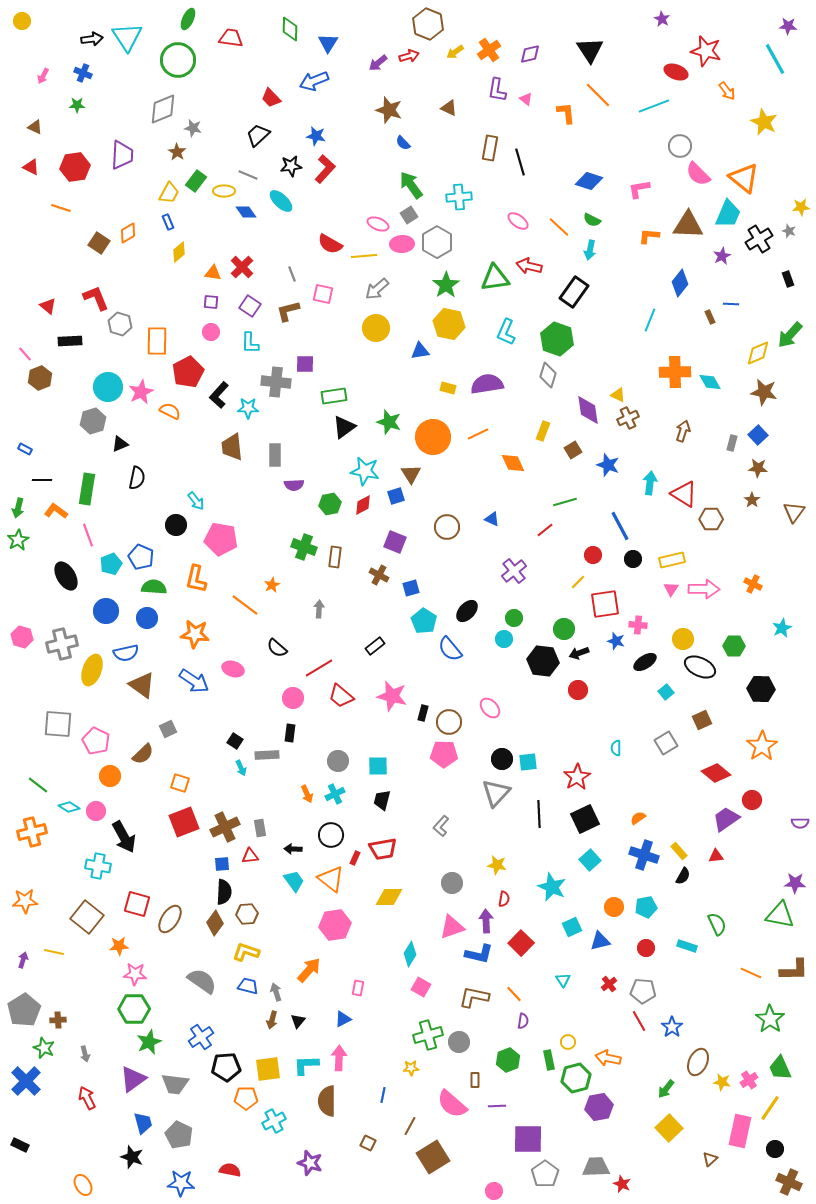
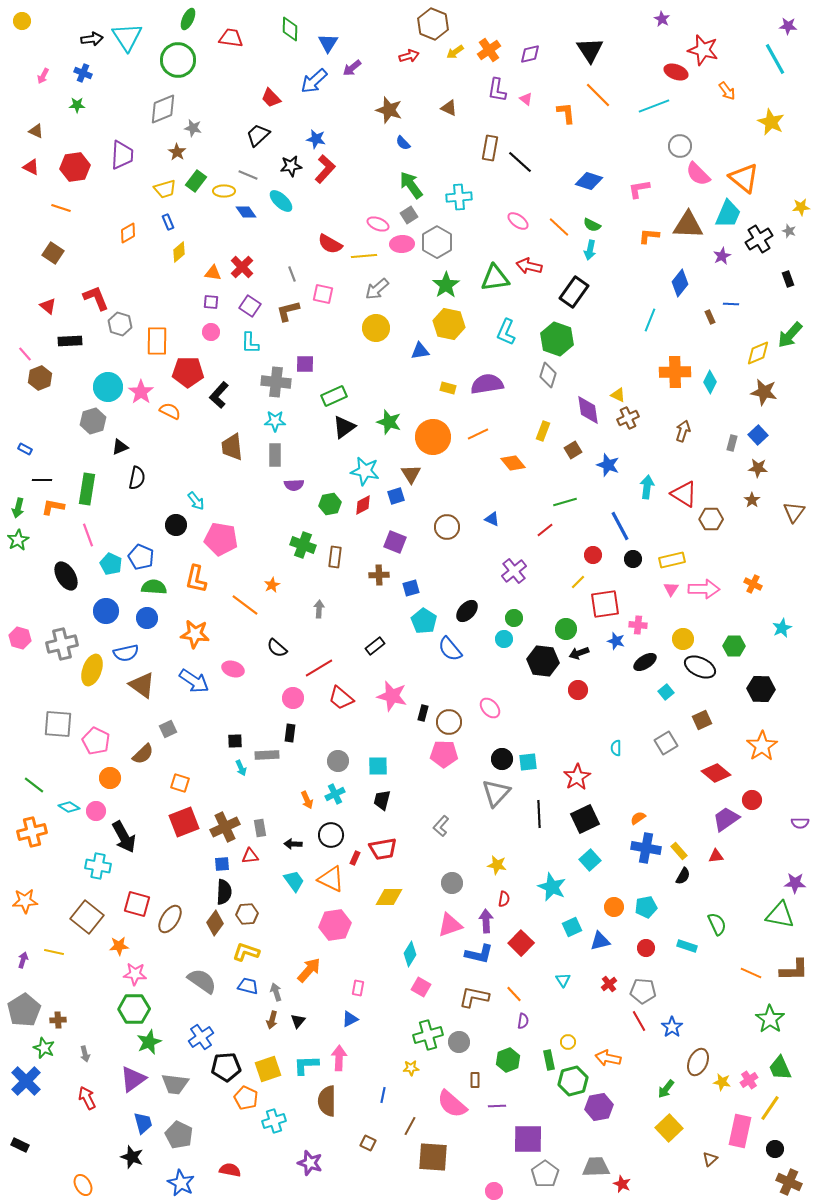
brown hexagon at (428, 24): moved 5 px right
red star at (706, 51): moved 3 px left, 1 px up
purple arrow at (378, 63): moved 26 px left, 5 px down
blue arrow at (314, 81): rotated 20 degrees counterclockwise
yellow star at (764, 122): moved 7 px right
brown triangle at (35, 127): moved 1 px right, 4 px down
blue star at (316, 136): moved 3 px down
black line at (520, 162): rotated 32 degrees counterclockwise
yellow trapezoid at (169, 193): moved 4 px left, 4 px up; rotated 45 degrees clockwise
green semicircle at (592, 220): moved 5 px down
brown square at (99, 243): moved 46 px left, 10 px down
red pentagon at (188, 372): rotated 28 degrees clockwise
cyan diamond at (710, 382): rotated 55 degrees clockwise
pink star at (141, 392): rotated 10 degrees counterclockwise
green rectangle at (334, 396): rotated 15 degrees counterclockwise
cyan star at (248, 408): moved 27 px right, 13 px down
black triangle at (120, 444): moved 3 px down
orange diamond at (513, 463): rotated 15 degrees counterclockwise
cyan arrow at (650, 483): moved 3 px left, 4 px down
orange L-shape at (56, 511): moved 3 px left, 4 px up; rotated 25 degrees counterclockwise
green cross at (304, 547): moved 1 px left, 2 px up
cyan pentagon at (111, 564): rotated 25 degrees counterclockwise
brown cross at (379, 575): rotated 30 degrees counterclockwise
green circle at (564, 629): moved 2 px right
pink hexagon at (22, 637): moved 2 px left, 1 px down
red trapezoid at (341, 696): moved 2 px down
black square at (235, 741): rotated 35 degrees counterclockwise
orange circle at (110, 776): moved 2 px down
green line at (38, 785): moved 4 px left
orange arrow at (307, 794): moved 6 px down
black arrow at (293, 849): moved 5 px up
blue cross at (644, 855): moved 2 px right, 7 px up; rotated 8 degrees counterclockwise
orange triangle at (331, 879): rotated 12 degrees counterclockwise
pink triangle at (452, 927): moved 2 px left, 2 px up
blue triangle at (343, 1019): moved 7 px right
yellow square at (268, 1069): rotated 12 degrees counterclockwise
green hexagon at (576, 1078): moved 3 px left, 3 px down
orange pentagon at (246, 1098): rotated 25 degrees clockwise
cyan cross at (274, 1121): rotated 10 degrees clockwise
brown square at (433, 1157): rotated 36 degrees clockwise
blue star at (181, 1183): rotated 24 degrees clockwise
